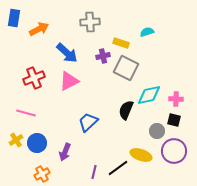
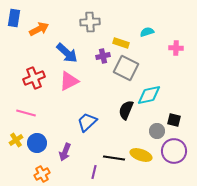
pink cross: moved 51 px up
blue trapezoid: moved 1 px left
black line: moved 4 px left, 10 px up; rotated 45 degrees clockwise
